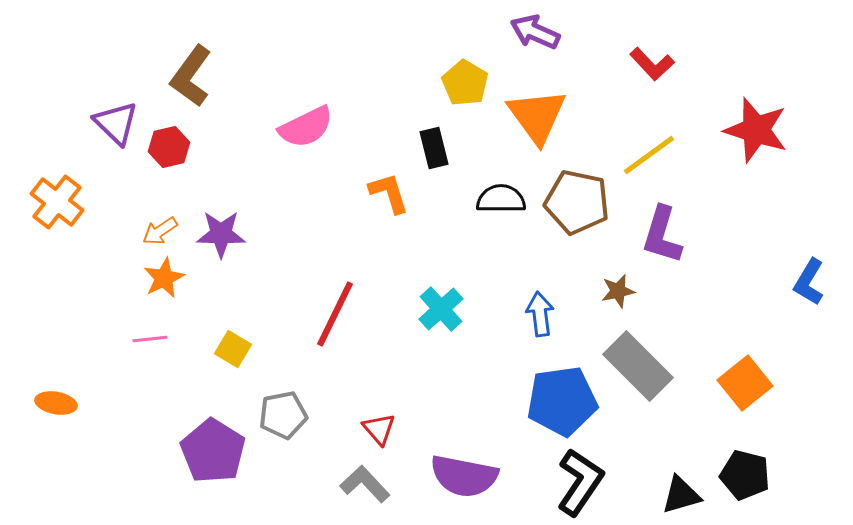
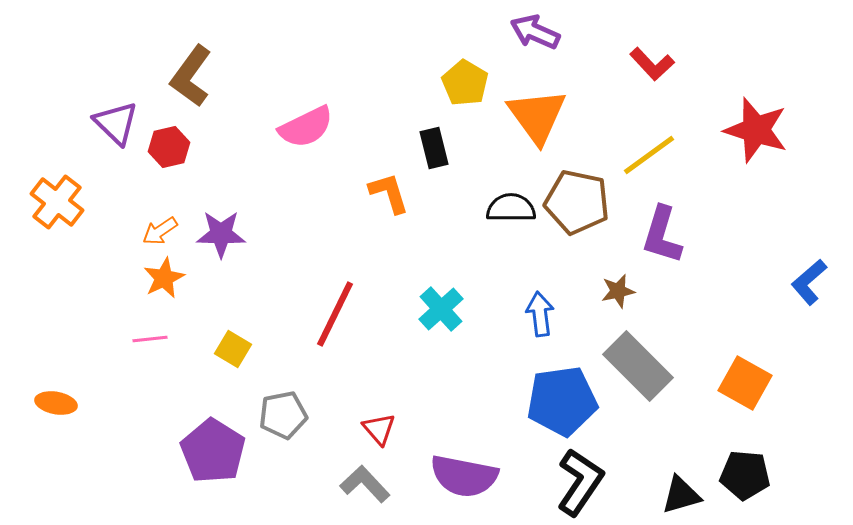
black semicircle: moved 10 px right, 9 px down
blue L-shape: rotated 18 degrees clockwise
orange square: rotated 22 degrees counterclockwise
black pentagon: rotated 9 degrees counterclockwise
